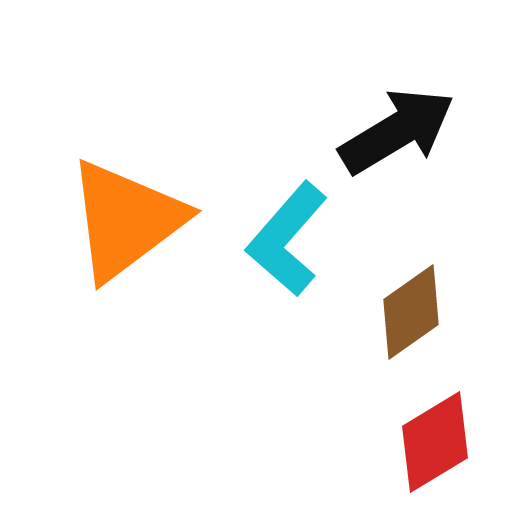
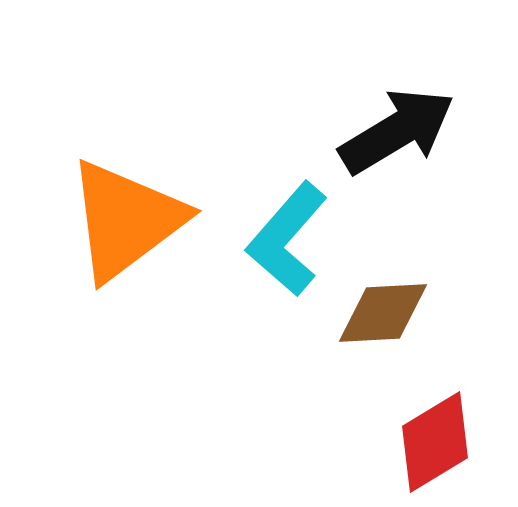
brown diamond: moved 28 px left, 1 px down; rotated 32 degrees clockwise
